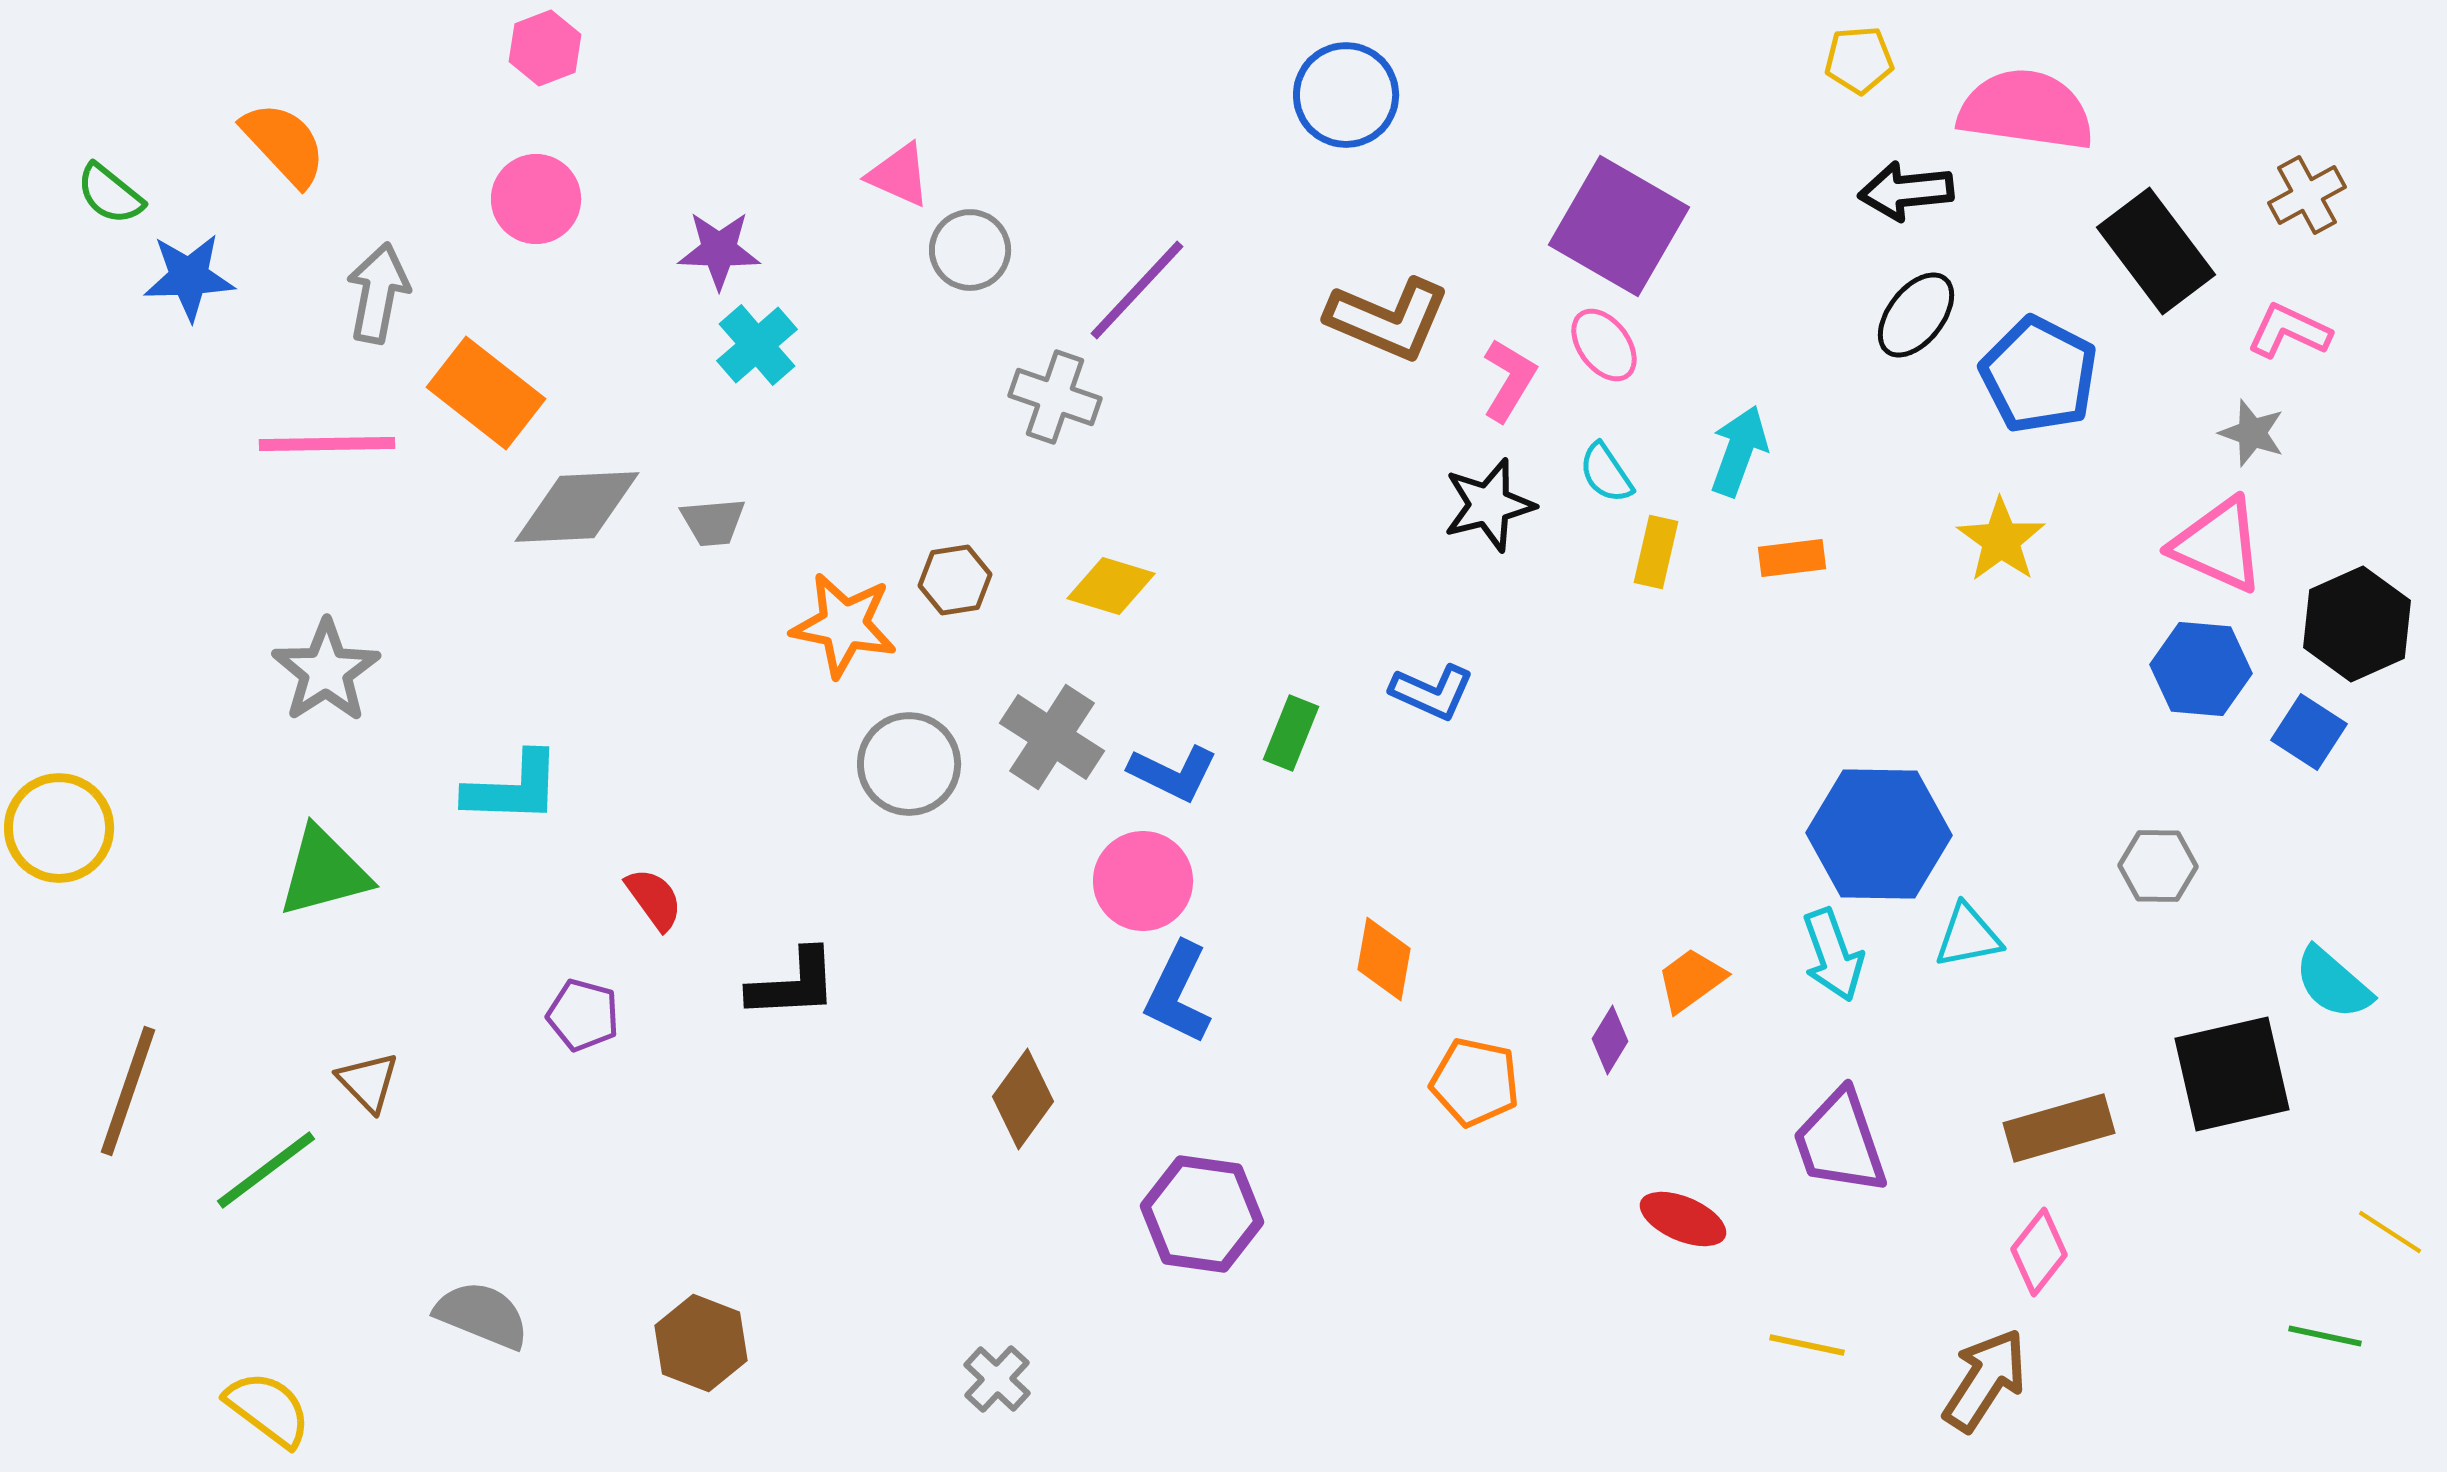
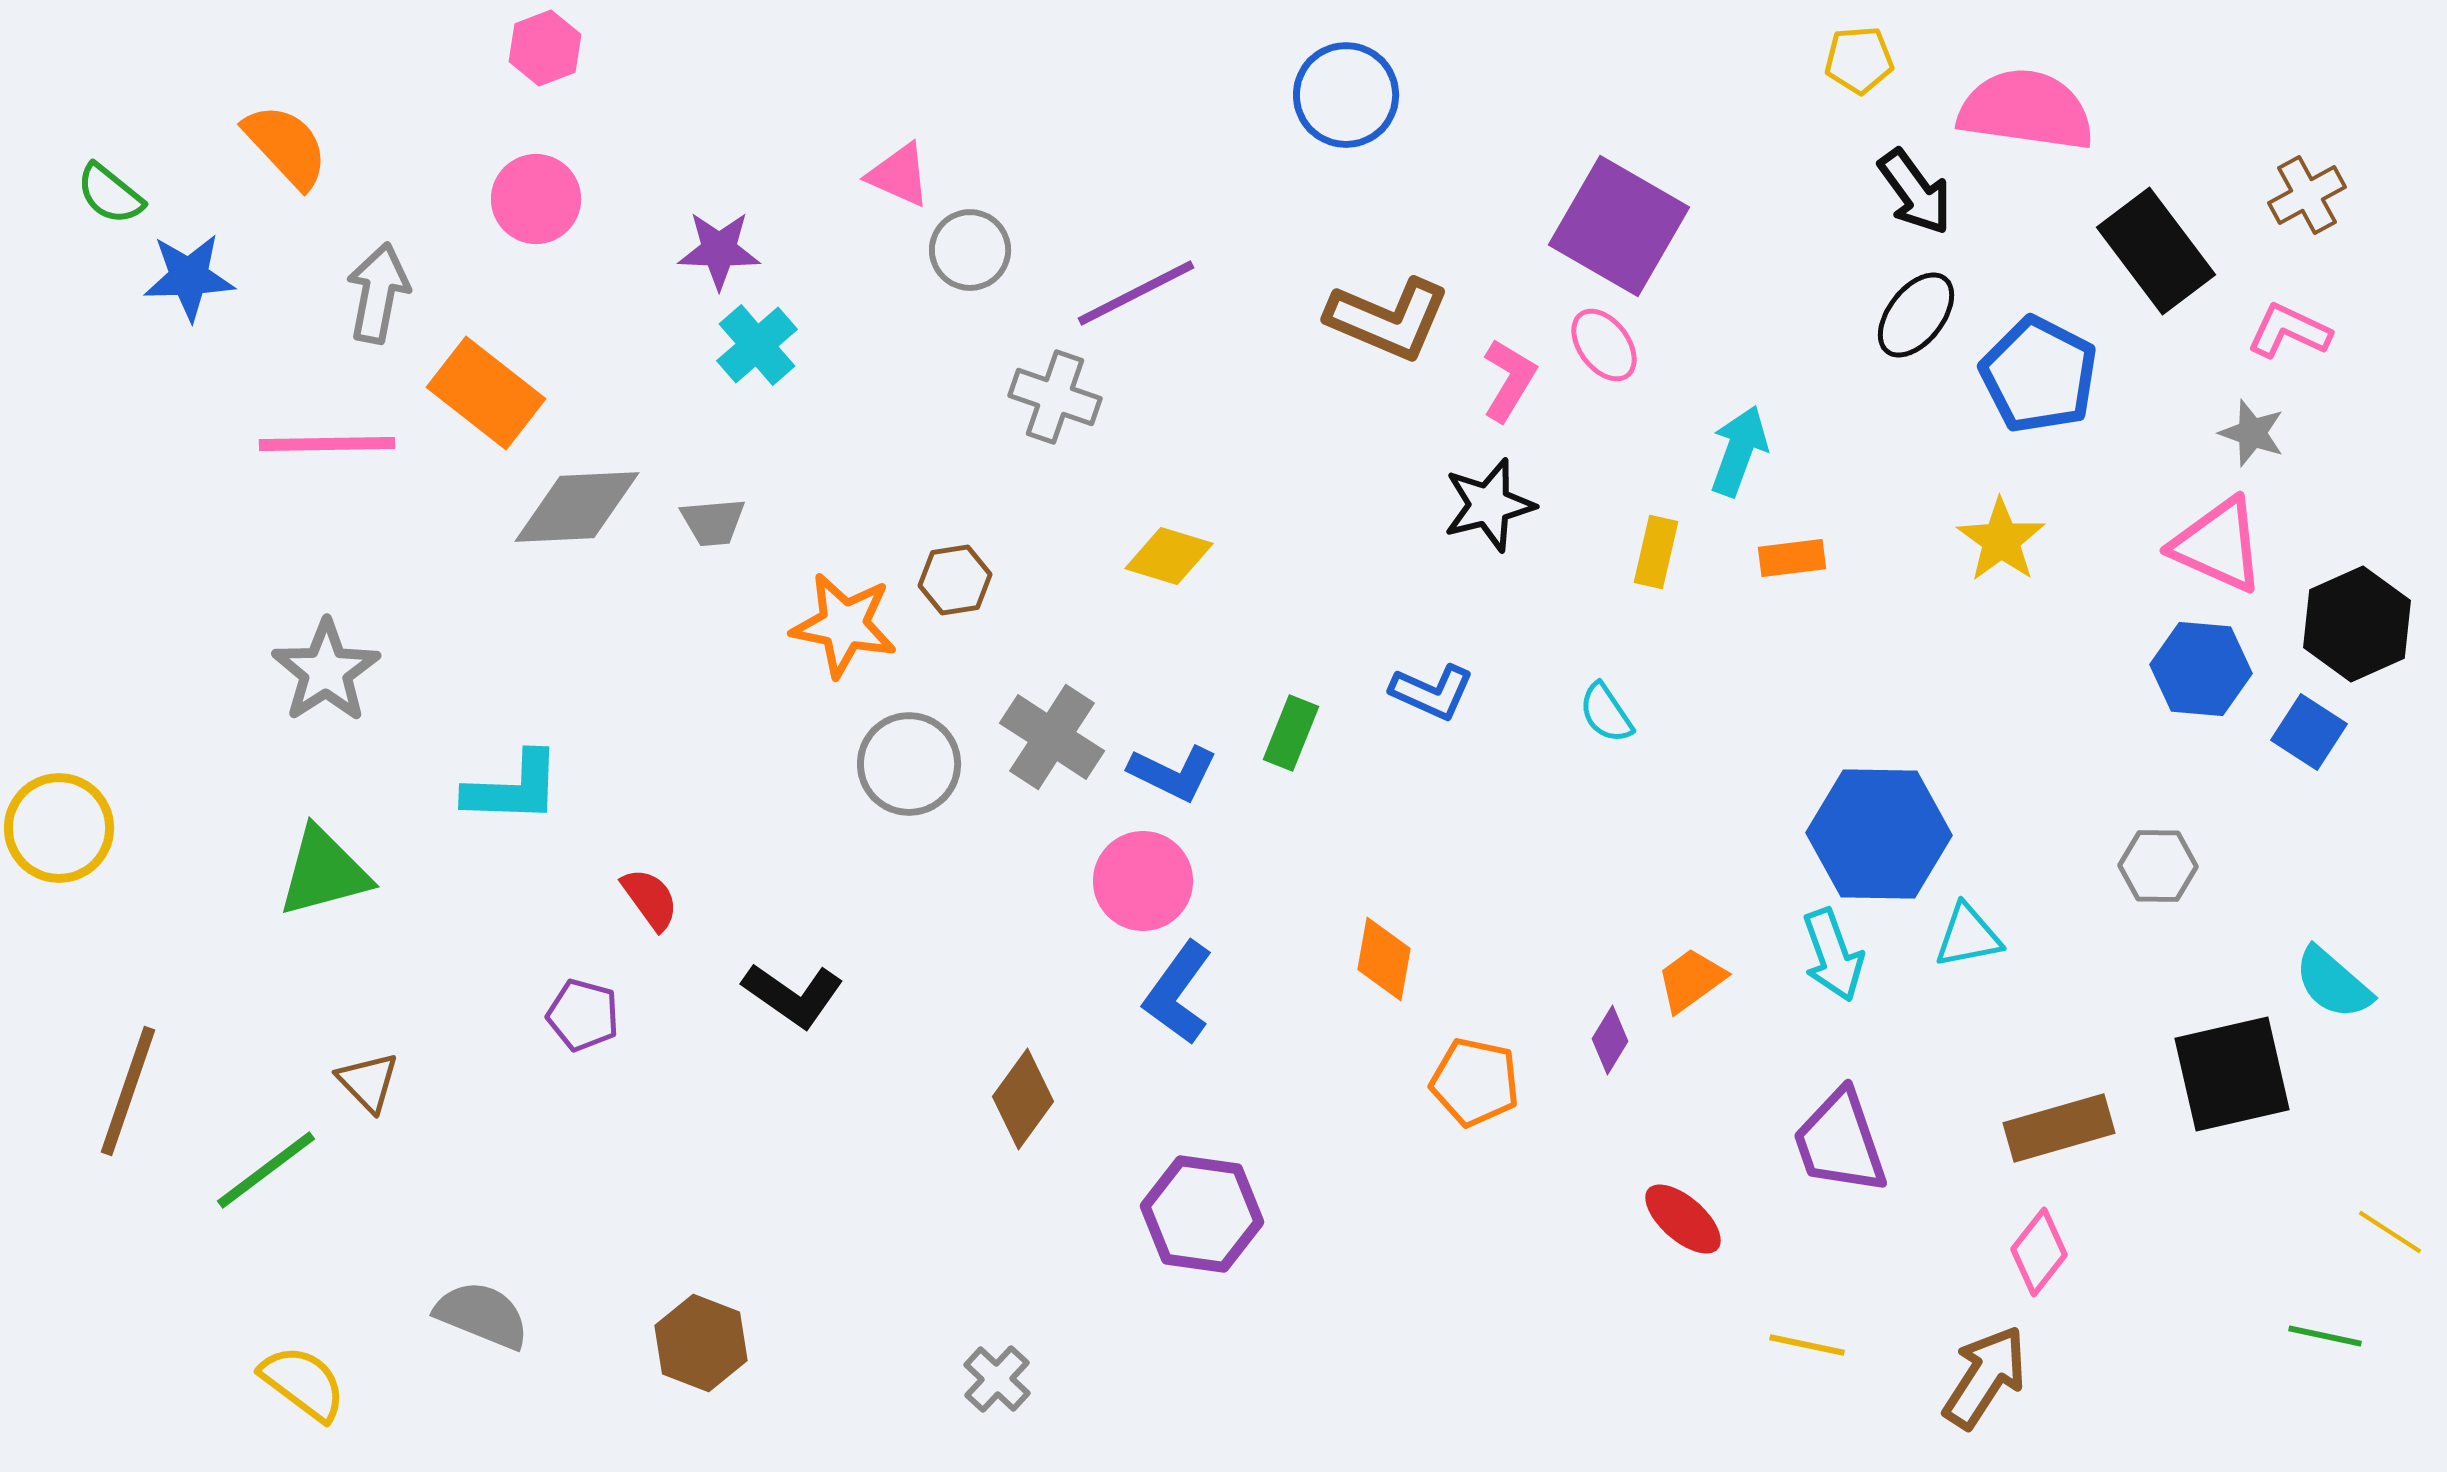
orange semicircle at (284, 144): moved 2 px right, 2 px down
black arrow at (1906, 191): moved 9 px right, 1 px down; rotated 120 degrees counterclockwise
purple line at (1137, 290): moved 1 px left, 3 px down; rotated 20 degrees clockwise
cyan semicircle at (1606, 473): moved 240 px down
yellow diamond at (1111, 586): moved 58 px right, 30 px up
red semicircle at (654, 899): moved 4 px left
black L-shape at (793, 984): moved 11 px down; rotated 38 degrees clockwise
blue L-shape at (1178, 993): rotated 10 degrees clockwise
red ellipse at (1683, 1219): rotated 18 degrees clockwise
brown arrow at (1985, 1380): moved 3 px up
yellow semicircle at (268, 1409): moved 35 px right, 26 px up
